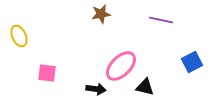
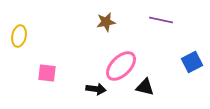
brown star: moved 5 px right, 8 px down
yellow ellipse: rotated 35 degrees clockwise
